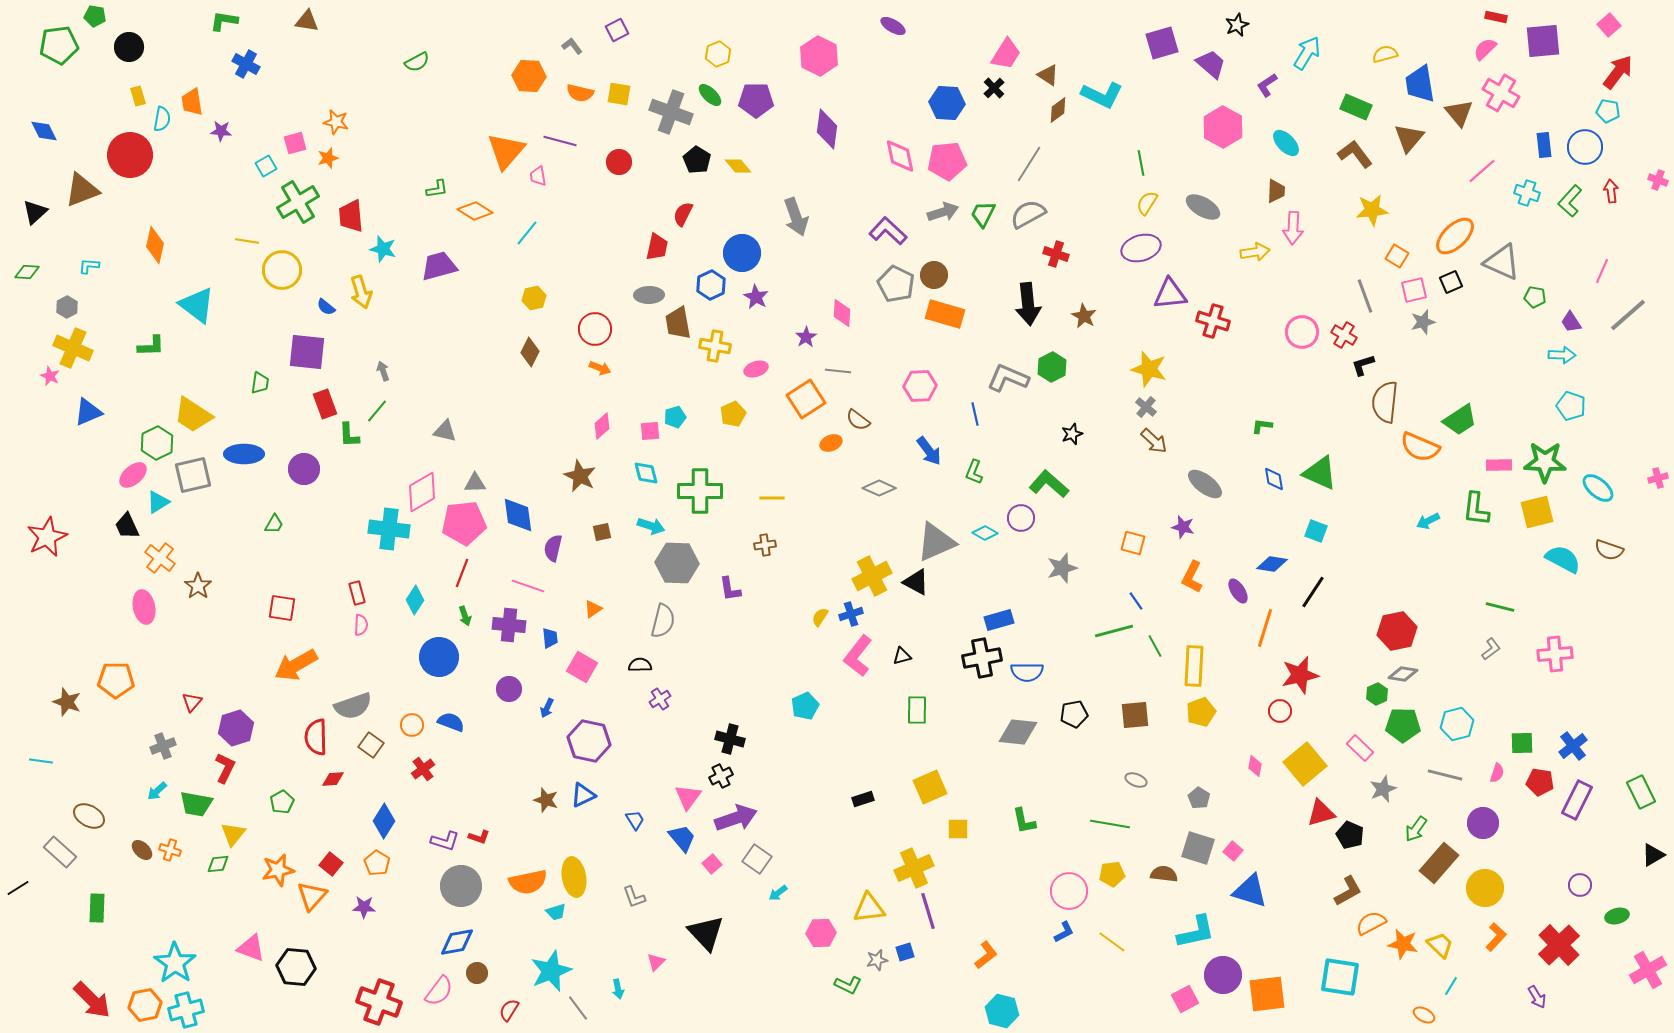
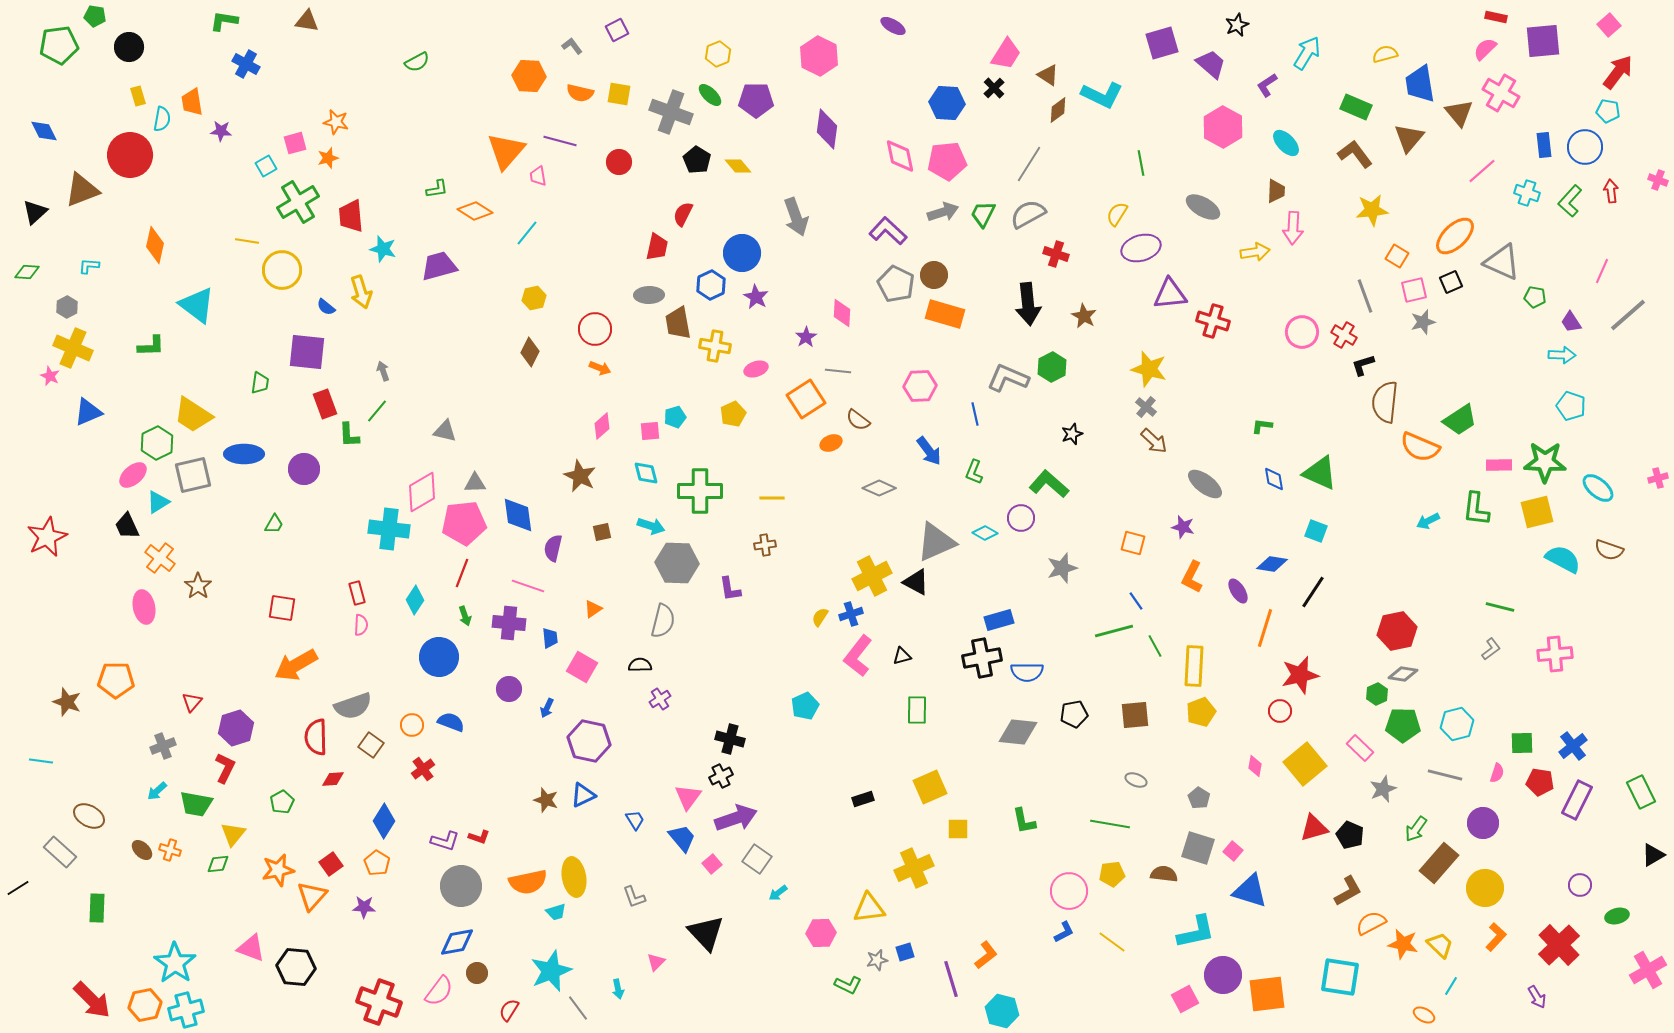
yellow semicircle at (1147, 203): moved 30 px left, 11 px down
purple cross at (509, 625): moved 2 px up
red triangle at (1321, 813): moved 7 px left, 15 px down
red square at (331, 864): rotated 15 degrees clockwise
purple line at (928, 911): moved 23 px right, 68 px down
